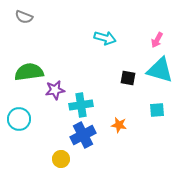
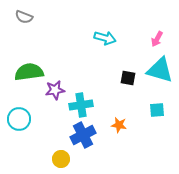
pink arrow: moved 1 px up
